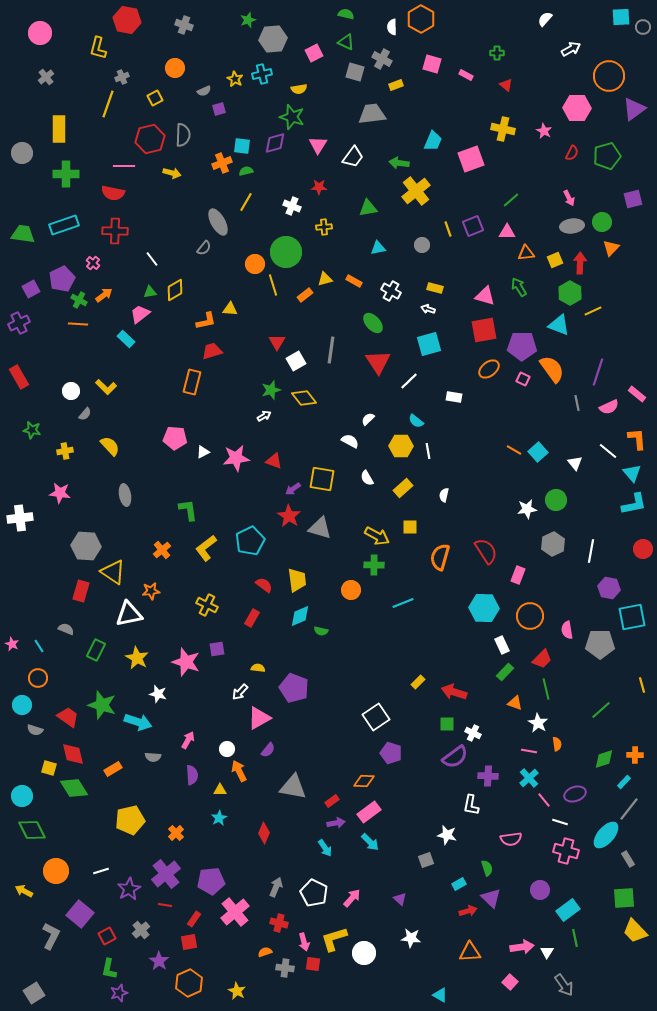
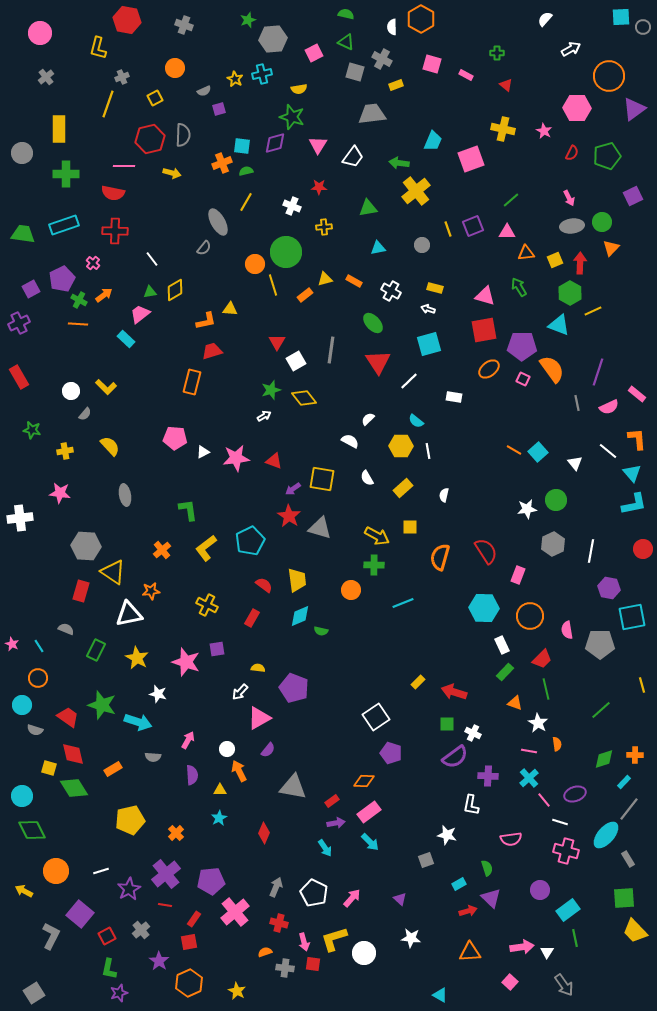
purple square at (633, 199): moved 3 px up; rotated 12 degrees counterclockwise
